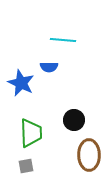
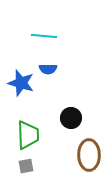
cyan line: moved 19 px left, 4 px up
blue semicircle: moved 1 px left, 2 px down
blue star: rotated 8 degrees counterclockwise
black circle: moved 3 px left, 2 px up
green trapezoid: moved 3 px left, 2 px down
